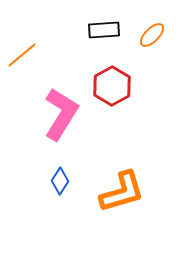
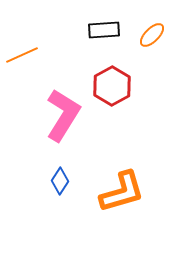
orange line: rotated 16 degrees clockwise
pink L-shape: moved 2 px right, 1 px down
